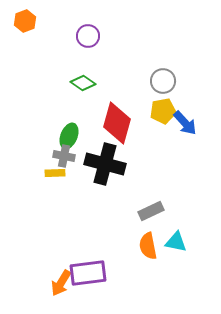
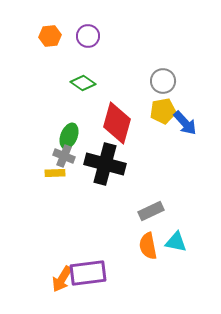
orange hexagon: moved 25 px right, 15 px down; rotated 15 degrees clockwise
gray cross: rotated 10 degrees clockwise
orange arrow: moved 1 px right, 4 px up
